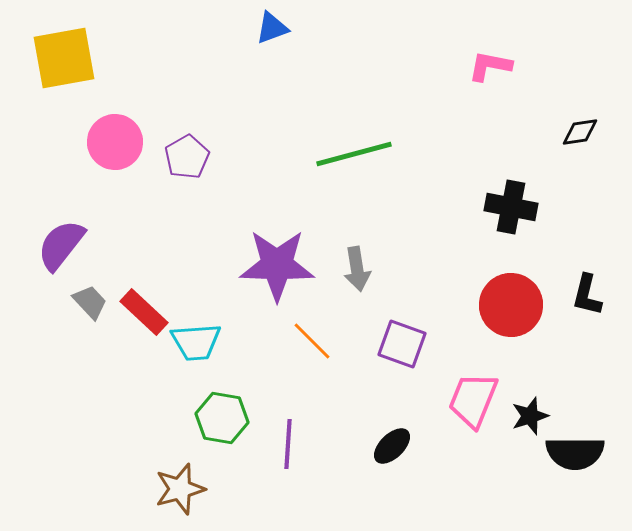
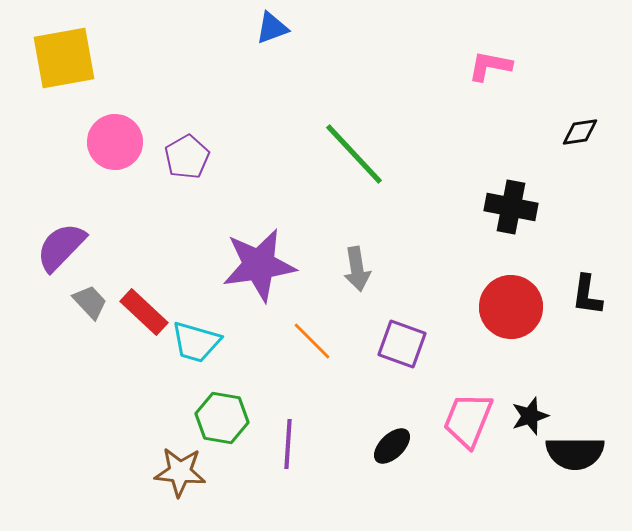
green line: rotated 62 degrees clockwise
purple semicircle: moved 2 px down; rotated 6 degrees clockwise
purple star: moved 18 px left; rotated 10 degrees counterclockwise
black L-shape: rotated 6 degrees counterclockwise
red circle: moved 2 px down
cyan trapezoid: rotated 20 degrees clockwise
pink trapezoid: moved 5 px left, 20 px down
brown star: moved 17 px up; rotated 21 degrees clockwise
